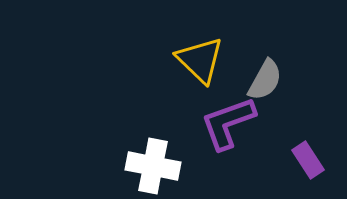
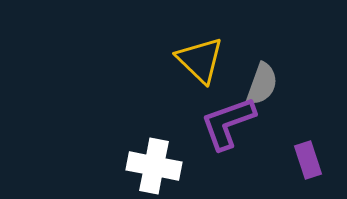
gray semicircle: moved 3 px left, 4 px down; rotated 9 degrees counterclockwise
purple rectangle: rotated 15 degrees clockwise
white cross: moved 1 px right
